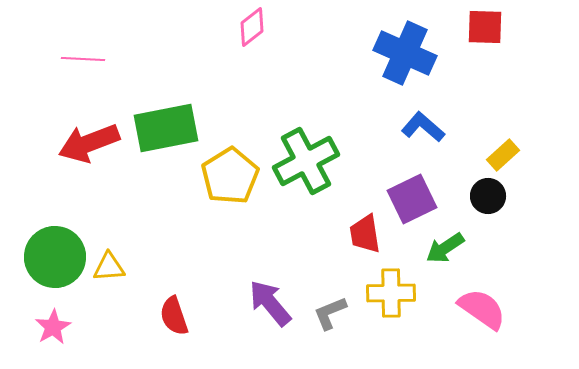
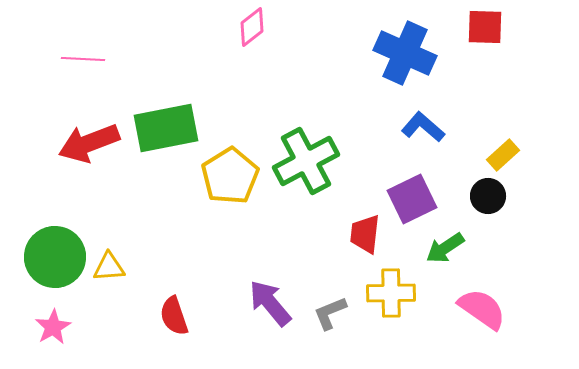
red trapezoid: rotated 15 degrees clockwise
